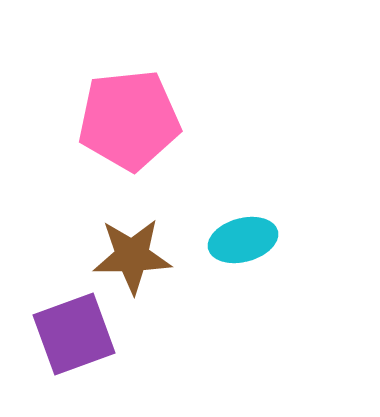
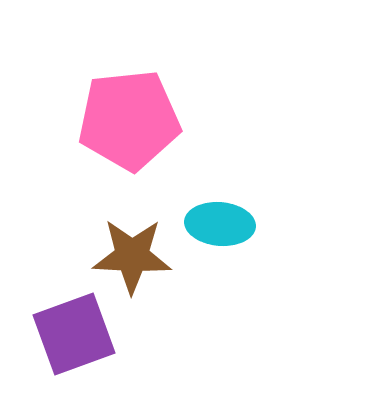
cyan ellipse: moved 23 px left, 16 px up; rotated 20 degrees clockwise
brown star: rotated 4 degrees clockwise
